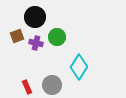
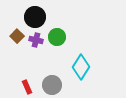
brown square: rotated 24 degrees counterclockwise
purple cross: moved 3 px up
cyan diamond: moved 2 px right
